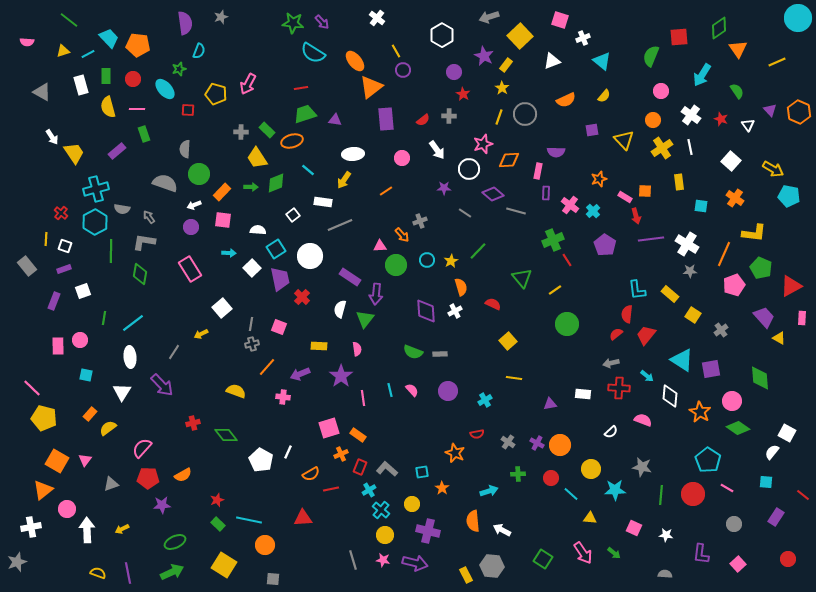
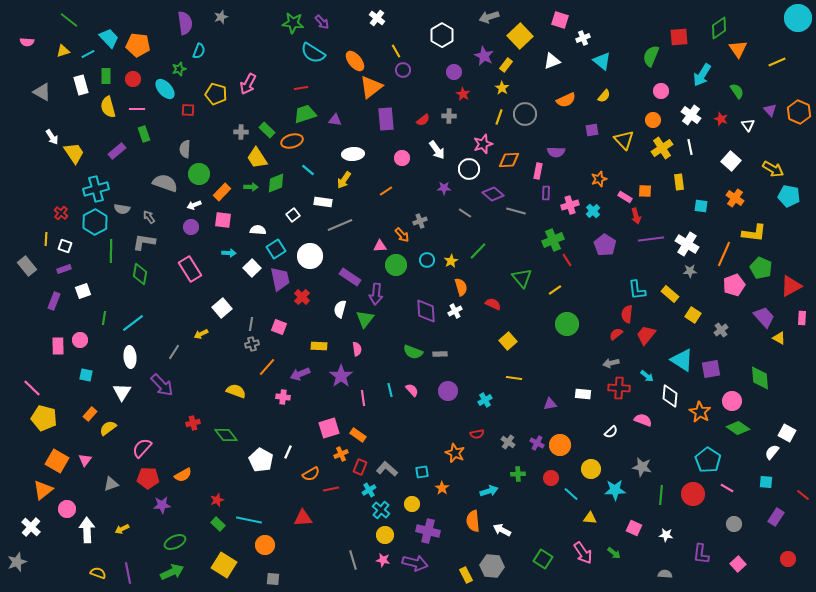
pink cross at (570, 205): rotated 36 degrees clockwise
white cross at (31, 527): rotated 36 degrees counterclockwise
